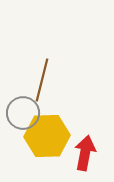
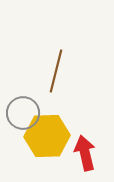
brown line: moved 14 px right, 9 px up
red arrow: rotated 24 degrees counterclockwise
